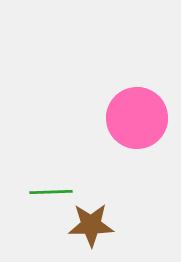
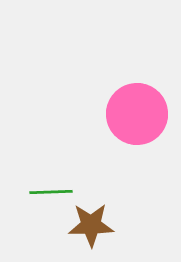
pink circle: moved 4 px up
